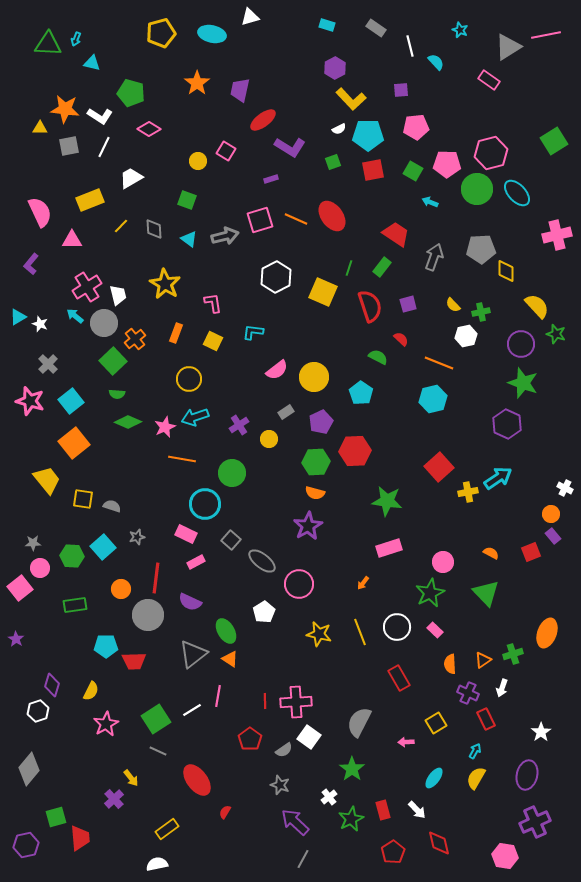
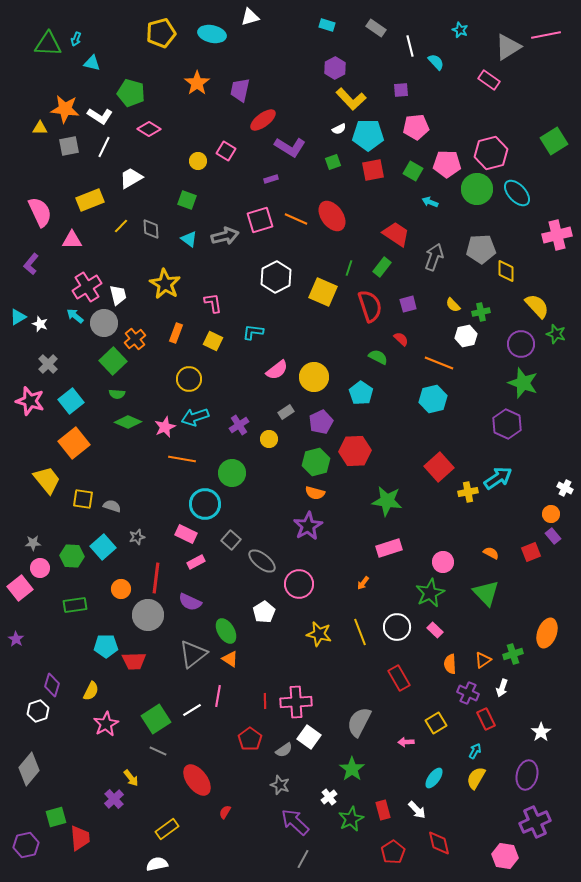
gray diamond at (154, 229): moved 3 px left
green hexagon at (316, 462): rotated 12 degrees counterclockwise
